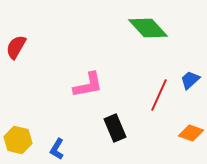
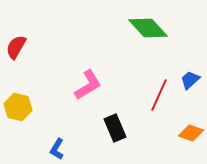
pink L-shape: rotated 20 degrees counterclockwise
yellow hexagon: moved 33 px up
